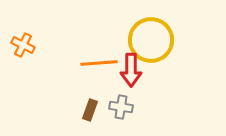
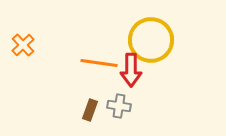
orange cross: rotated 20 degrees clockwise
orange line: rotated 12 degrees clockwise
gray cross: moved 2 px left, 1 px up
